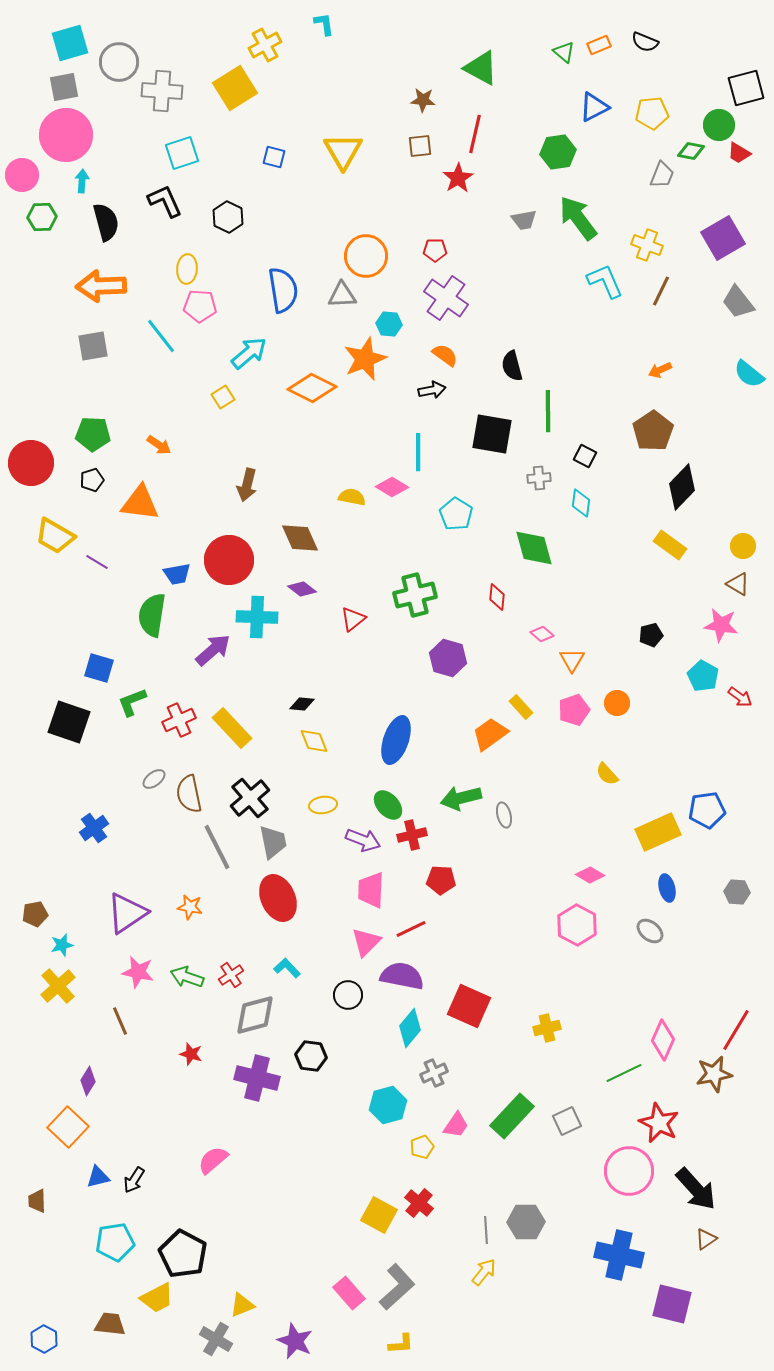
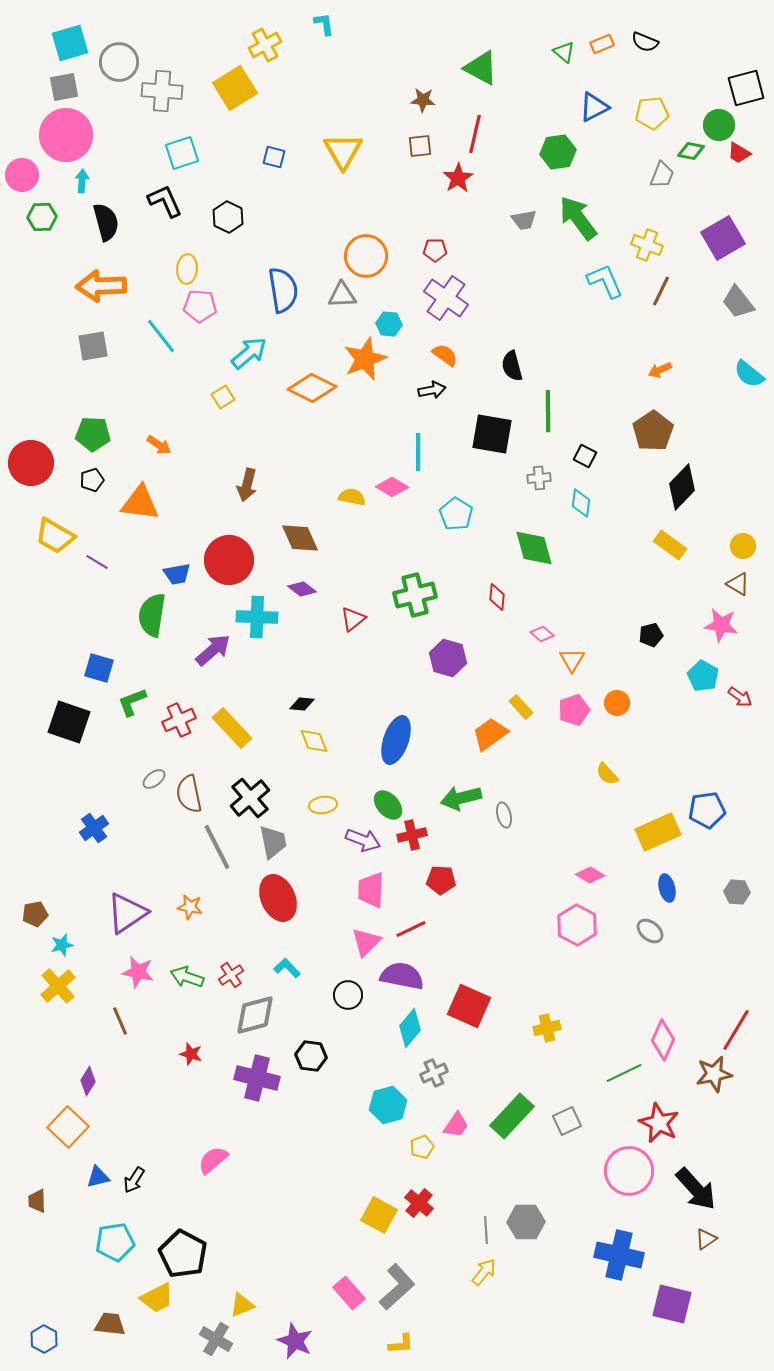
orange rectangle at (599, 45): moved 3 px right, 1 px up
